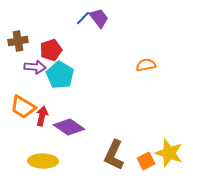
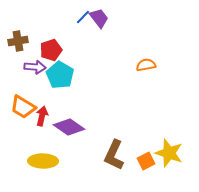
blue line: moved 1 px up
